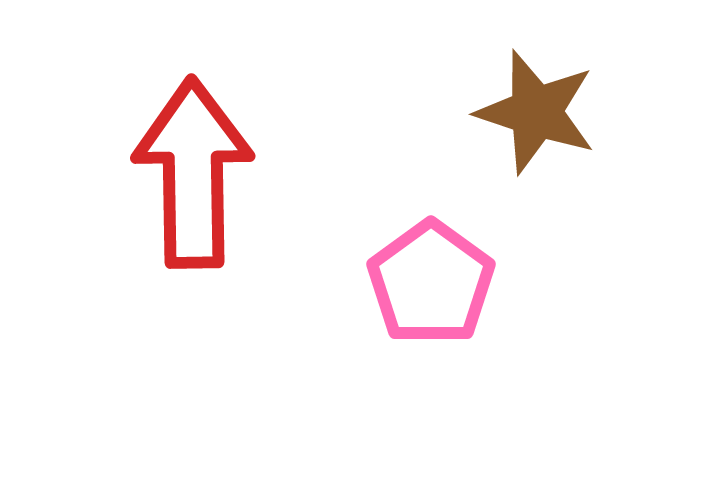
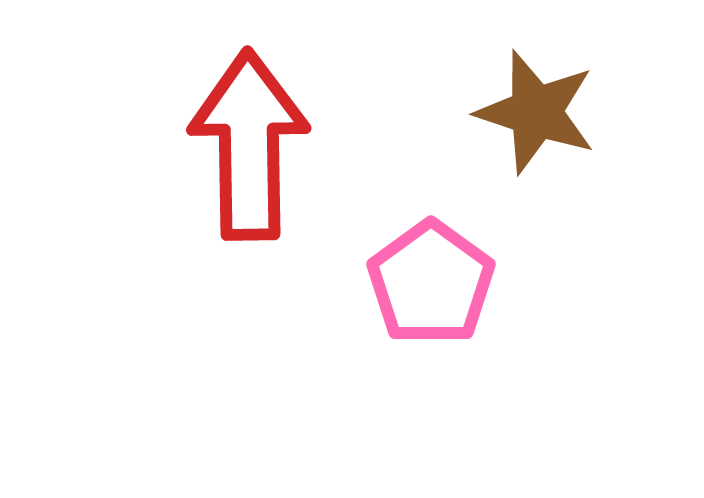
red arrow: moved 56 px right, 28 px up
